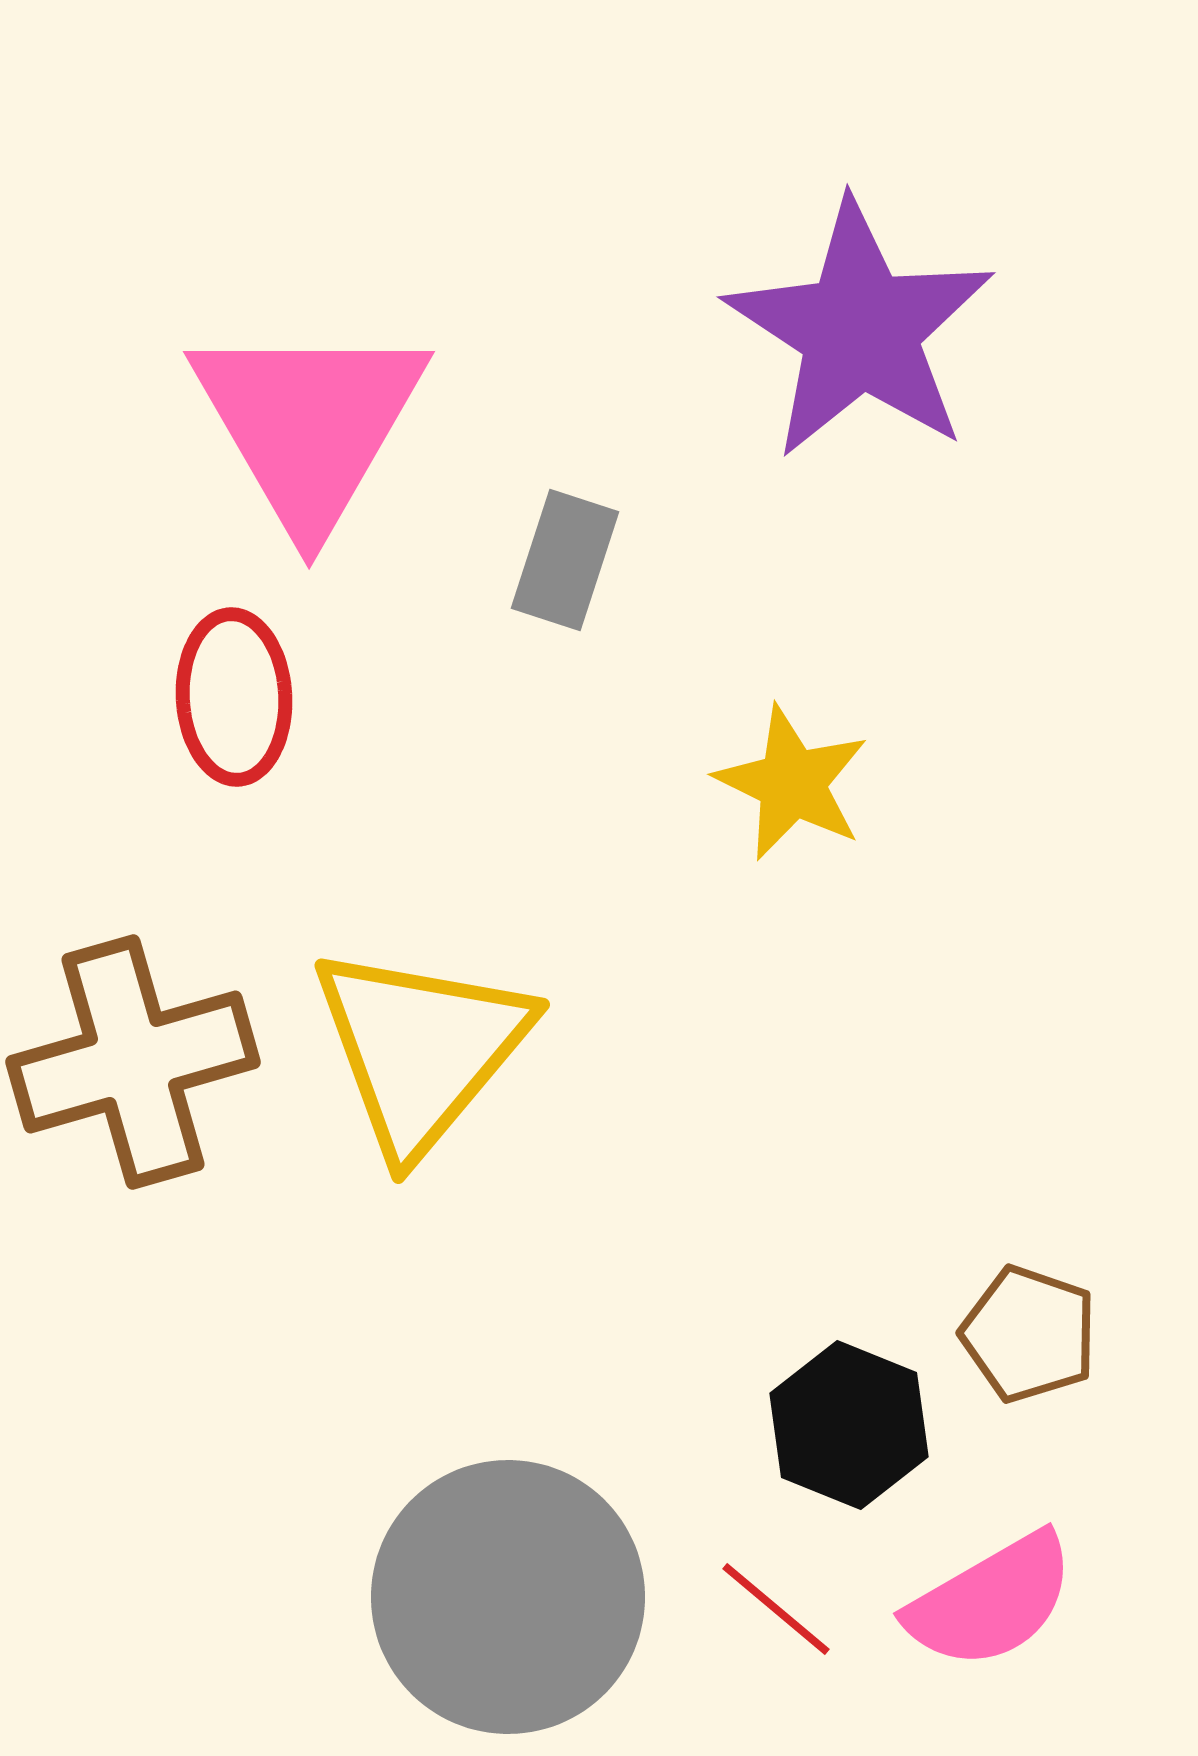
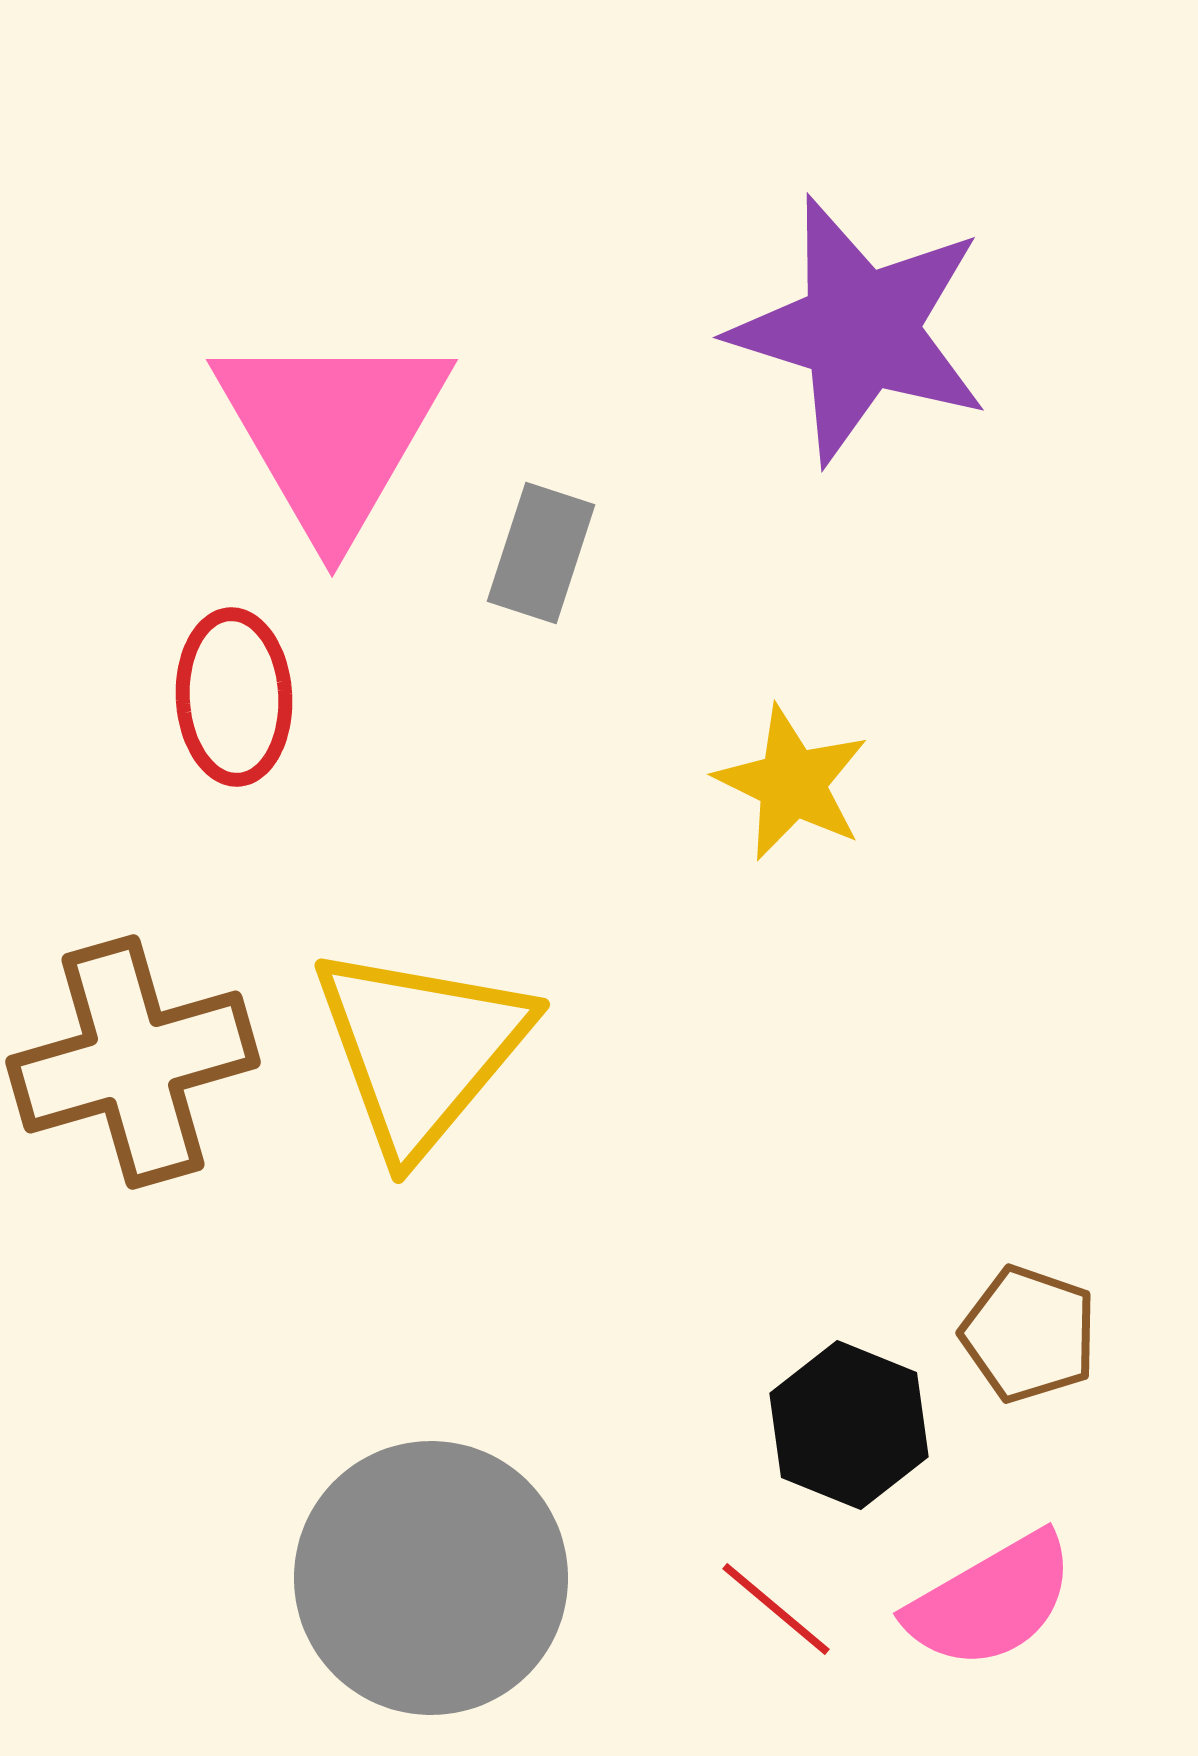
purple star: rotated 16 degrees counterclockwise
pink triangle: moved 23 px right, 8 px down
gray rectangle: moved 24 px left, 7 px up
gray circle: moved 77 px left, 19 px up
